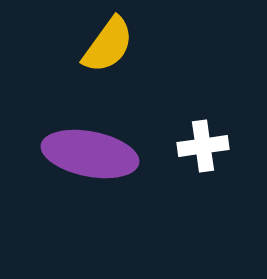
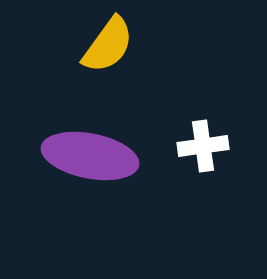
purple ellipse: moved 2 px down
